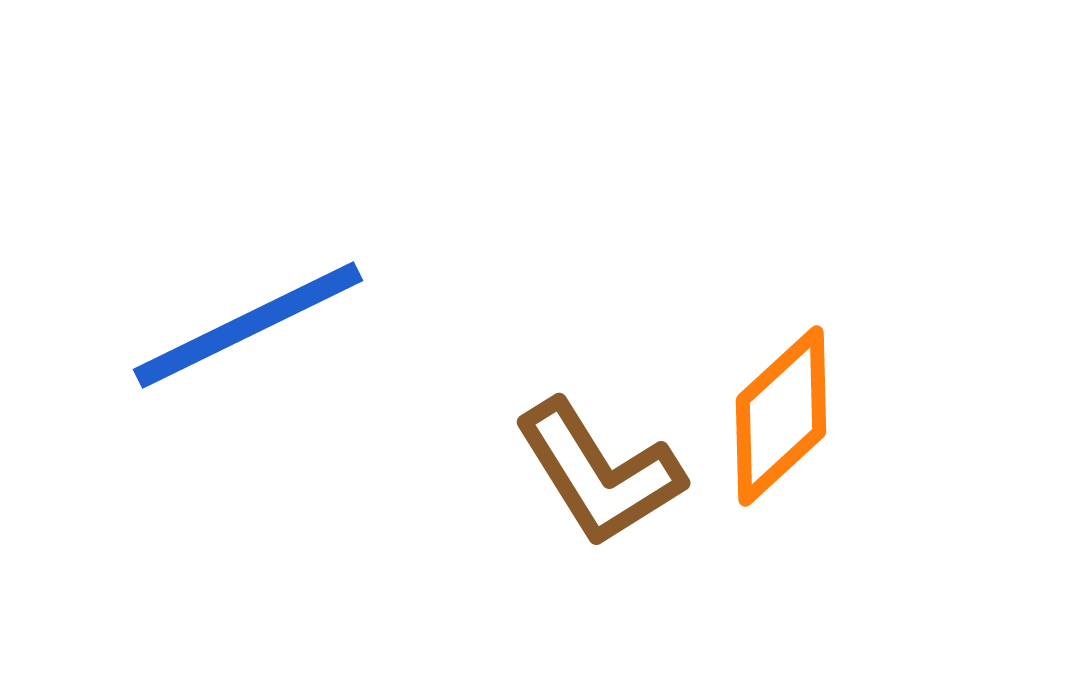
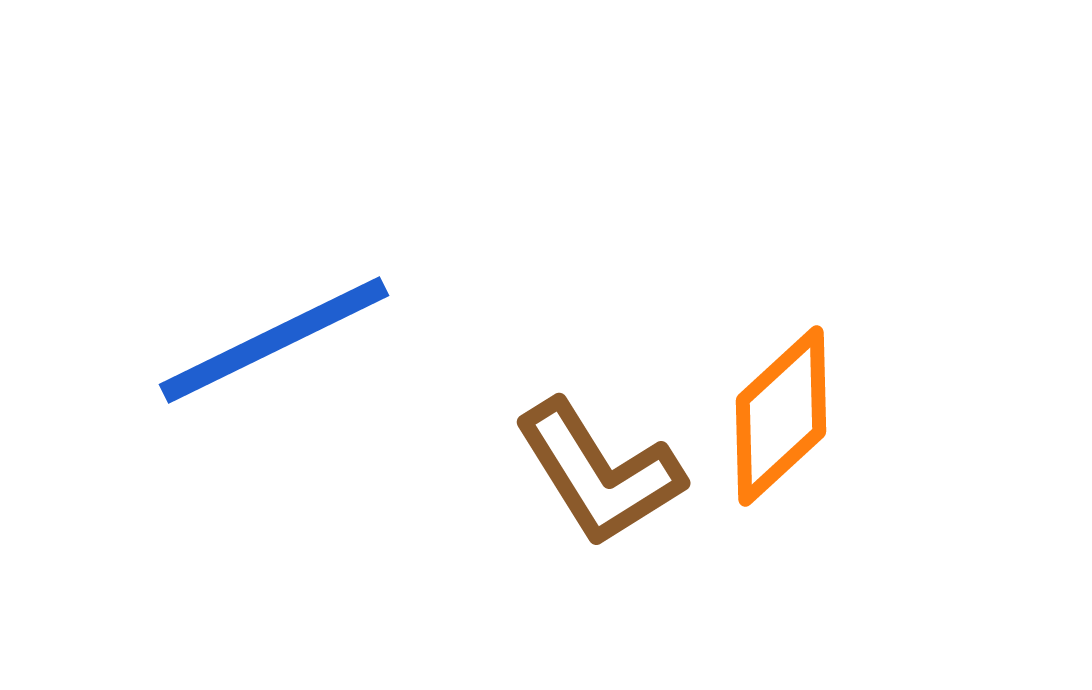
blue line: moved 26 px right, 15 px down
